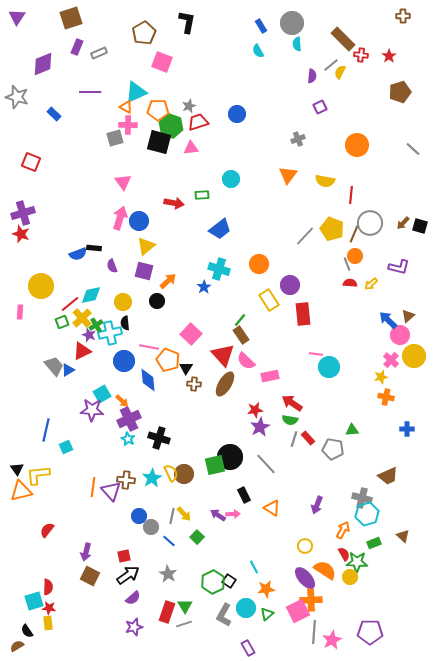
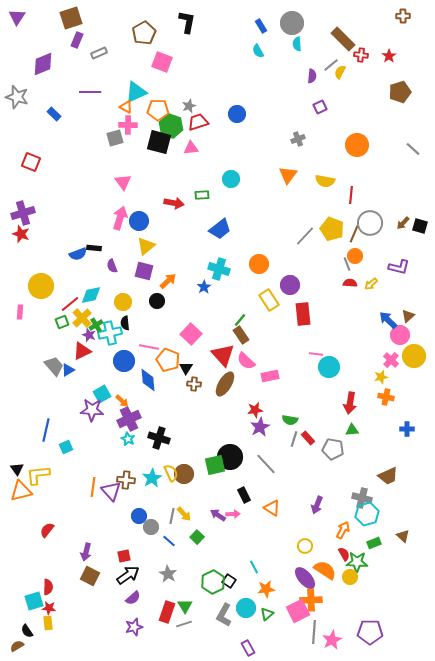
purple rectangle at (77, 47): moved 7 px up
red arrow at (292, 403): moved 58 px right; rotated 115 degrees counterclockwise
